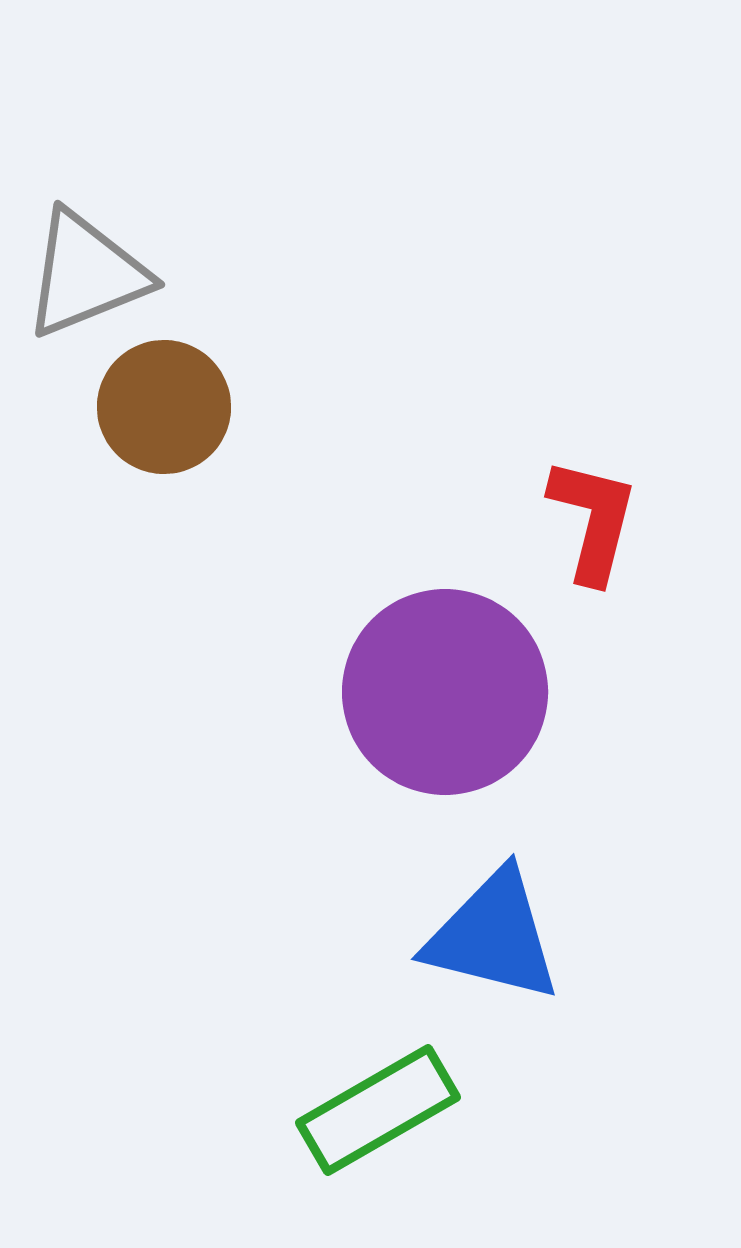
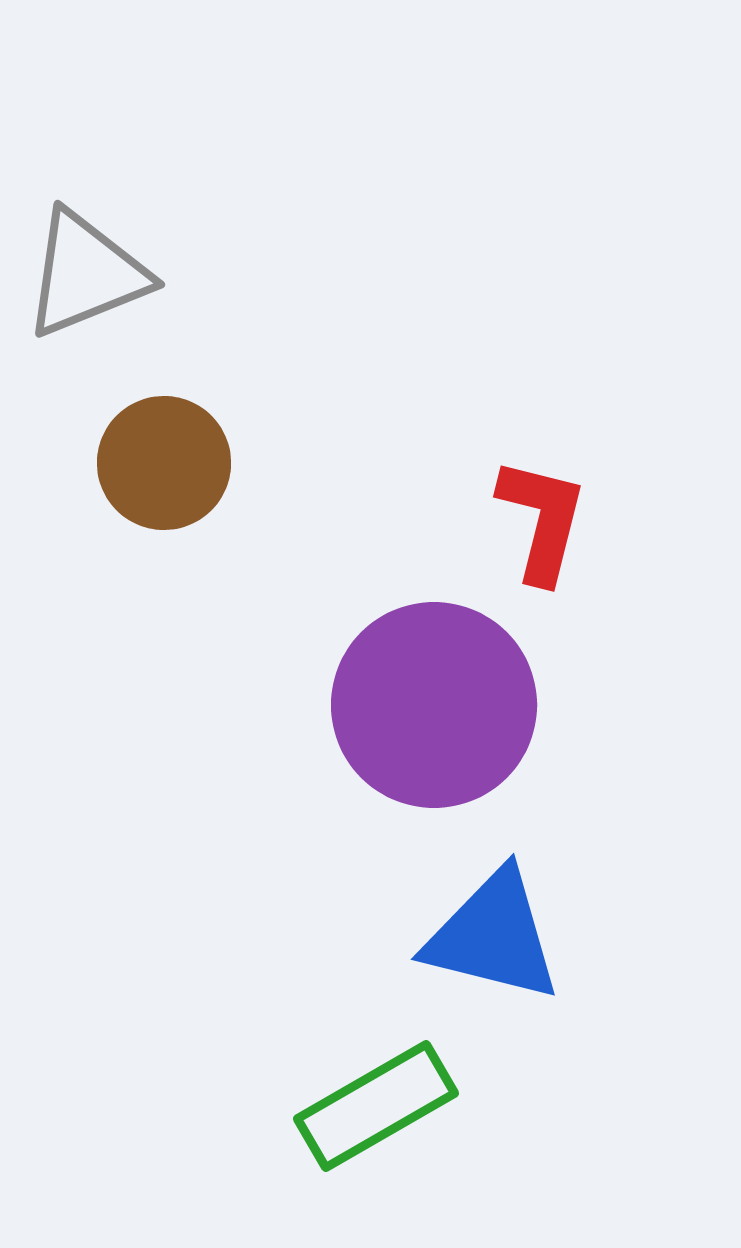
brown circle: moved 56 px down
red L-shape: moved 51 px left
purple circle: moved 11 px left, 13 px down
green rectangle: moved 2 px left, 4 px up
